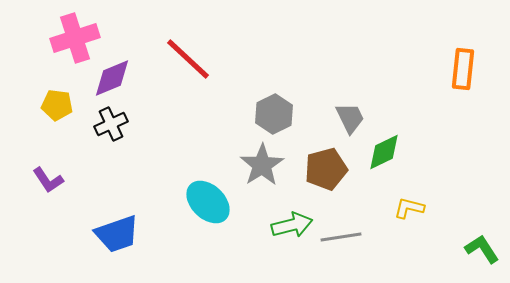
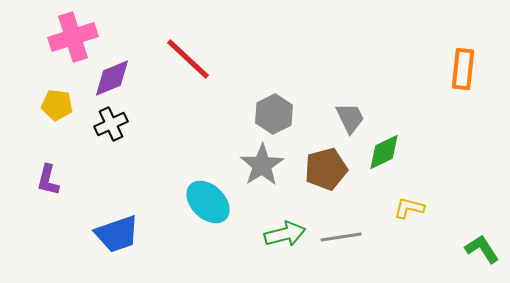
pink cross: moved 2 px left, 1 px up
purple L-shape: rotated 48 degrees clockwise
green arrow: moved 7 px left, 9 px down
